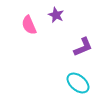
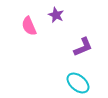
pink semicircle: moved 1 px down
